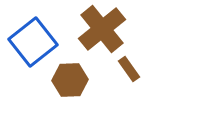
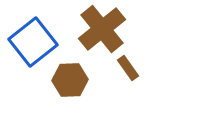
brown rectangle: moved 1 px left, 1 px up
